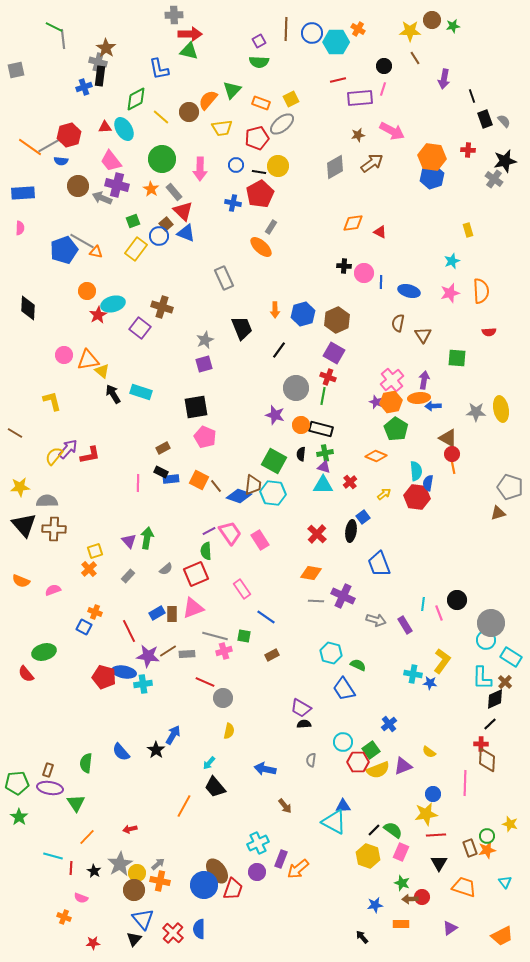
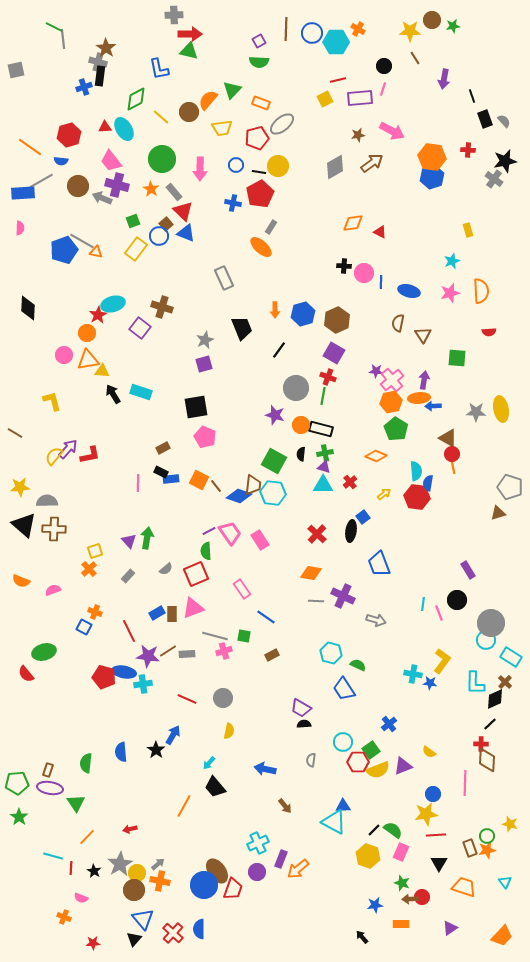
yellow square at (291, 99): moved 34 px right
gray line at (50, 145): moved 9 px left, 36 px down
orange circle at (87, 291): moved 42 px down
yellow triangle at (102, 371): rotated 35 degrees counterclockwise
purple star at (376, 402): moved 31 px up; rotated 16 degrees counterclockwise
black triangle at (24, 525): rotated 8 degrees counterclockwise
purple rectangle at (405, 625): moved 63 px right, 55 px up
cyan L-shape at (482, 678): moved 7 px left, 5 px down
red line at (205, 682): moved 18 px left, 17 px down
blue semicircle at (121, 752): rotated 36 degrees clockwise
orange trapezoid at (502, 936): rotated 20 degrees counterclockwise
